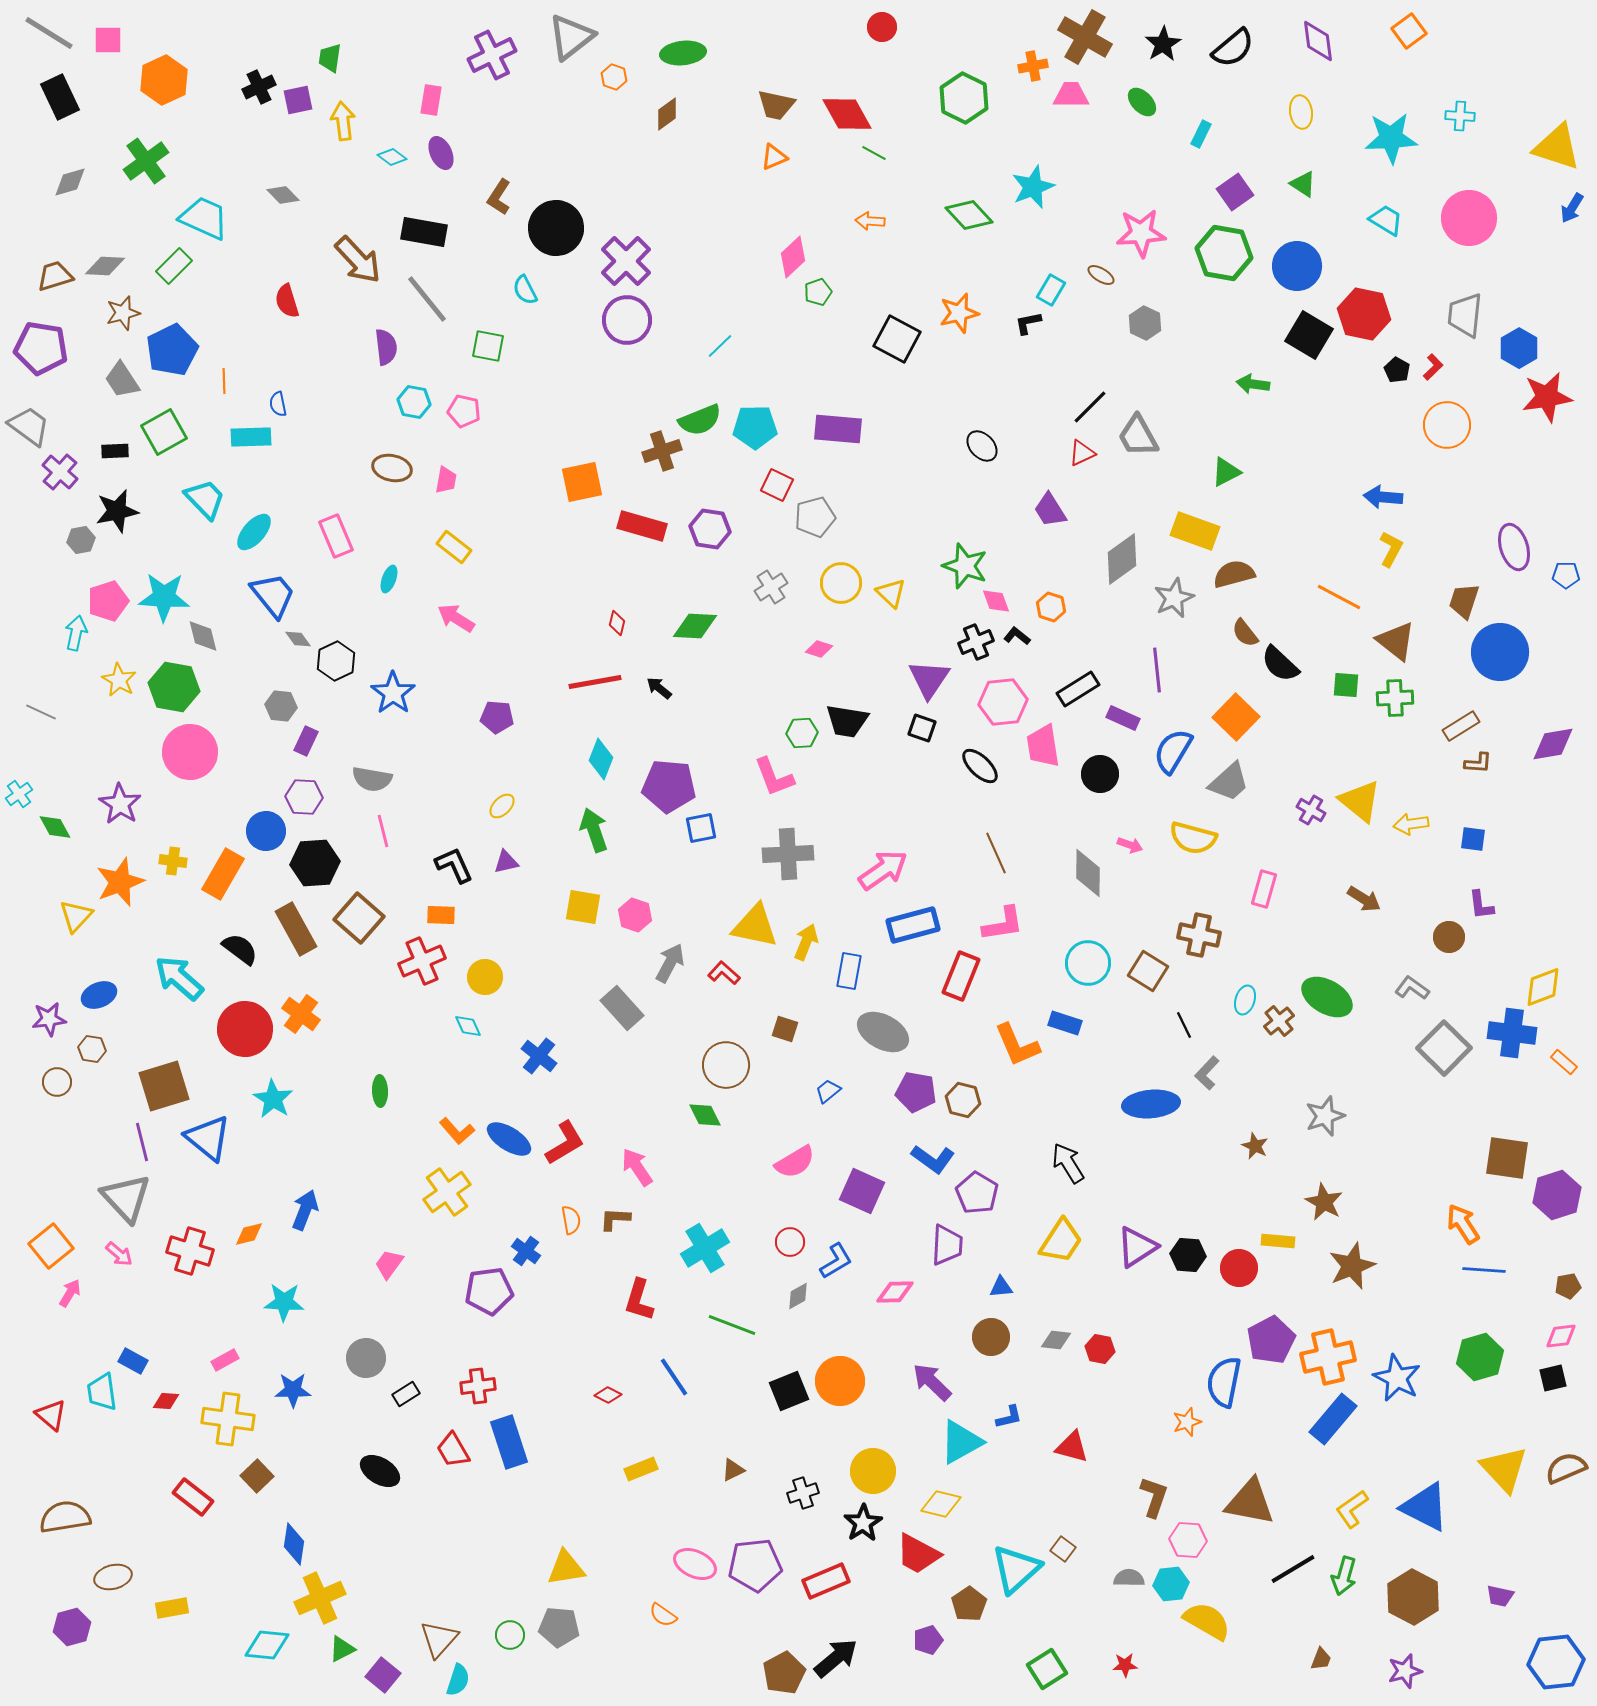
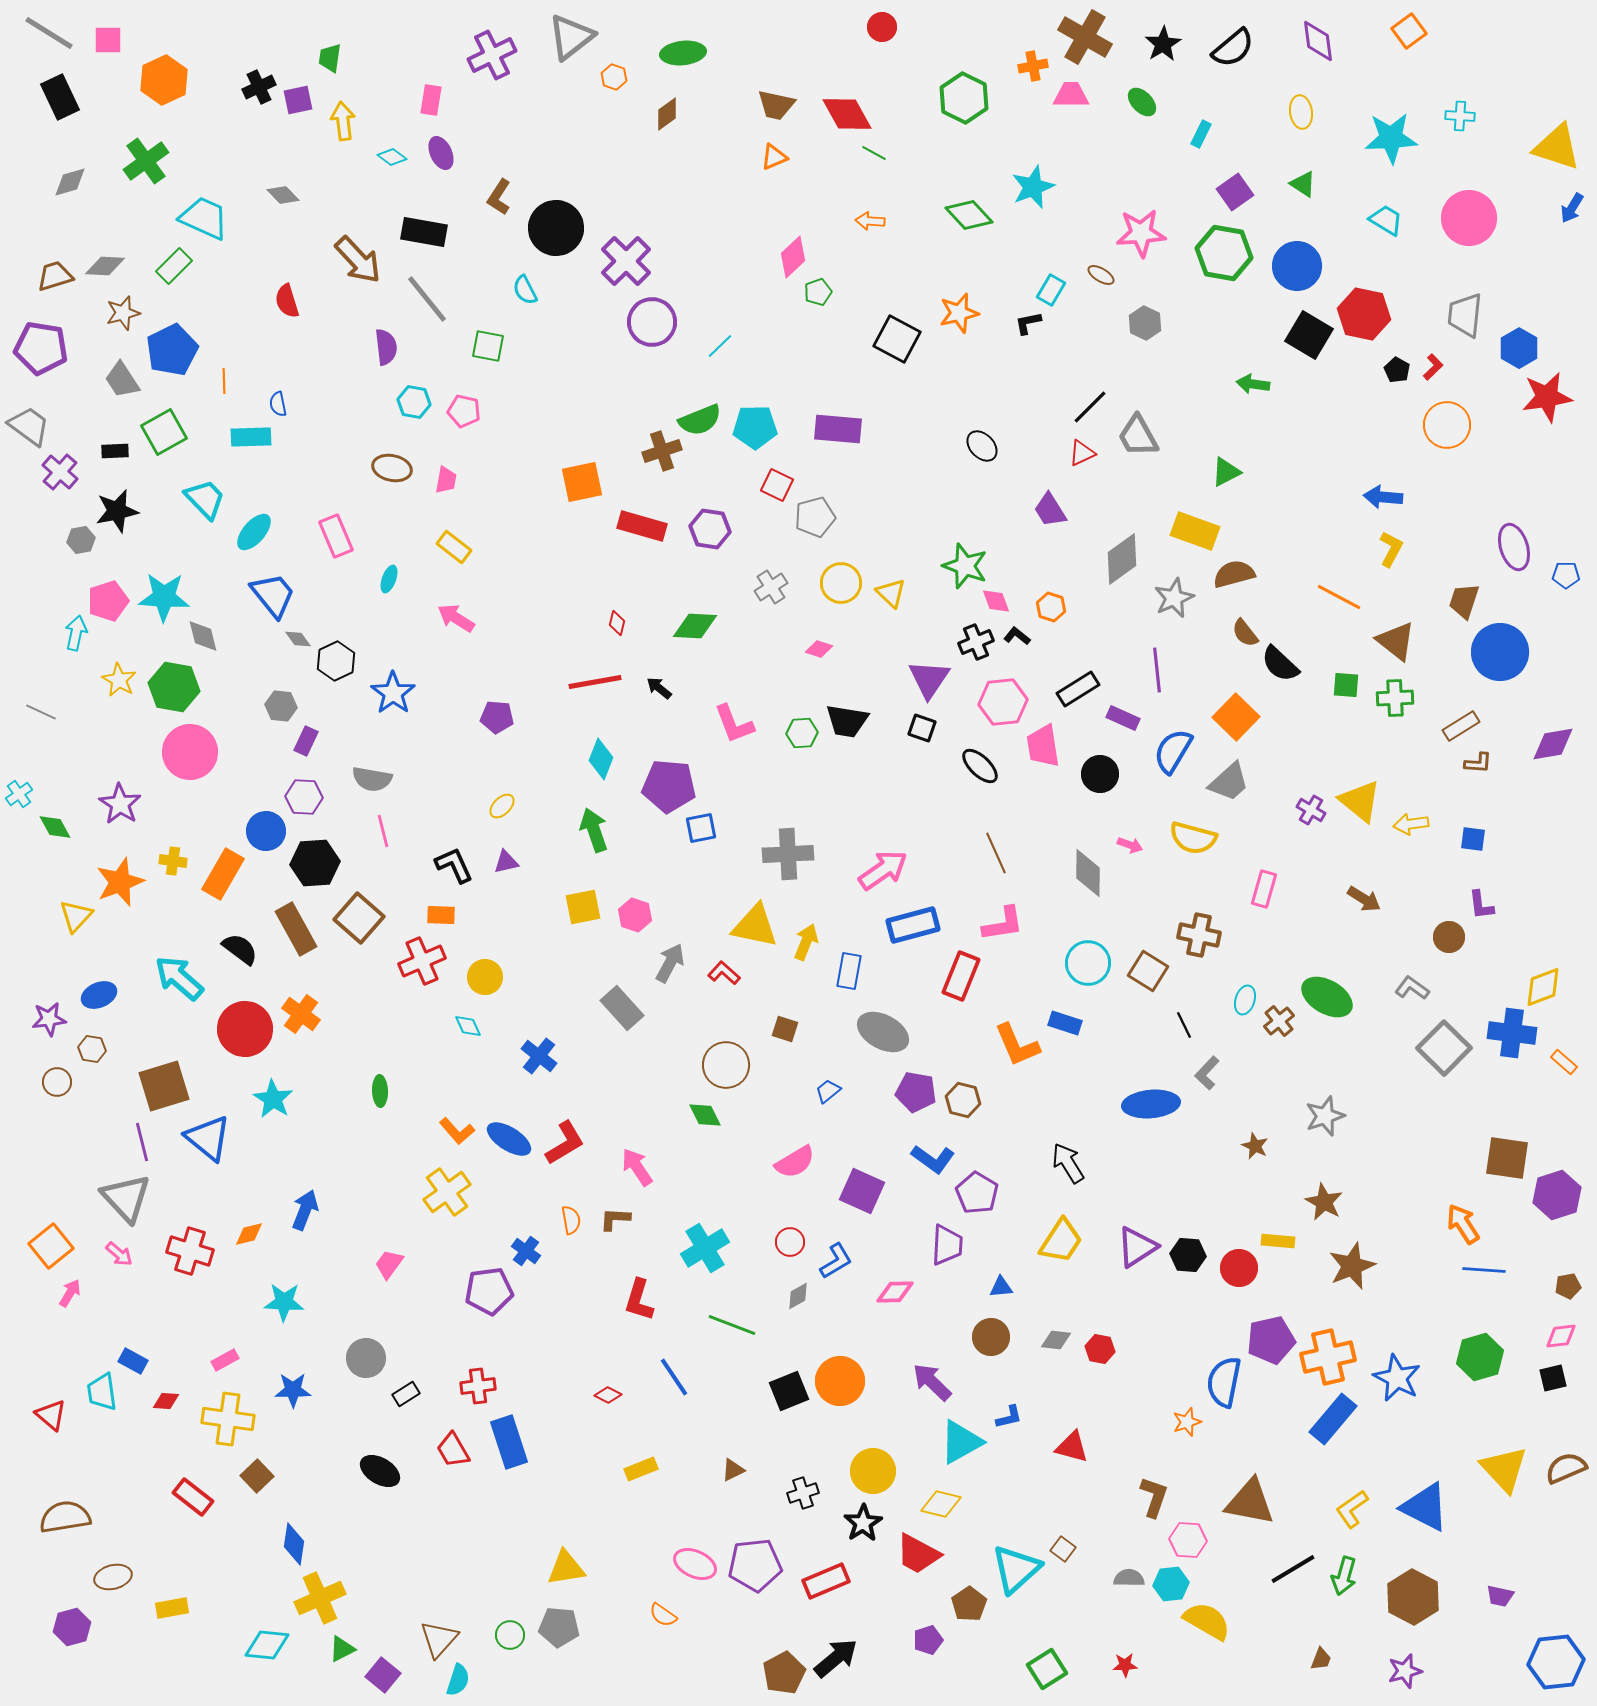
purple circle at (627, 320): moved 25 px right, 2 px down
pink L-shape at (774, 777): moved 40 px left, 53 px up
yellow square at (583, 907): rotated 21 degrees counterclockwise
purple pentagon at (1271, 1340): rotated 15 degrees clockwise
